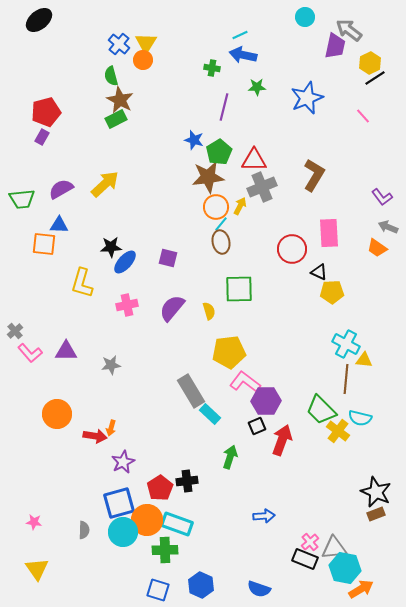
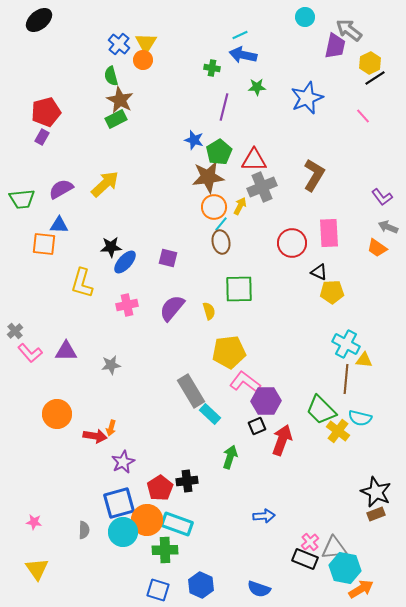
orange circle at (216, 207): moved 2 px left
red circle at (292, 249): moved 6 px up
